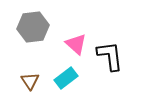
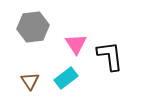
pink triangle: rotated 15 degrees clockwise
